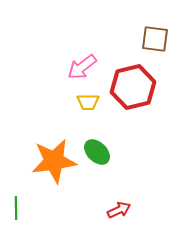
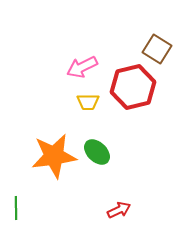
brown square: moved 2 px right, 10 px down; rotated 24 degrees clockwise
pink arrow: rotated 12 degrees clockwise
orange star: moved 5 px up
